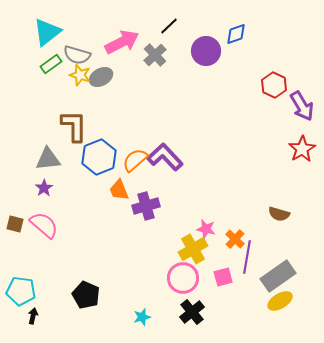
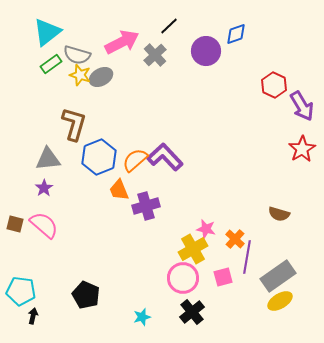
brown L-shape: moved 2 px up; rotated 16 degrees clockwise
